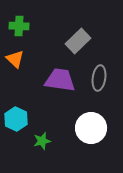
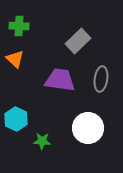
gray ellipse: moved 2 px right, 1 px down
white circle: moved 3 px left
green star: rotated 18 degrees clockwise
